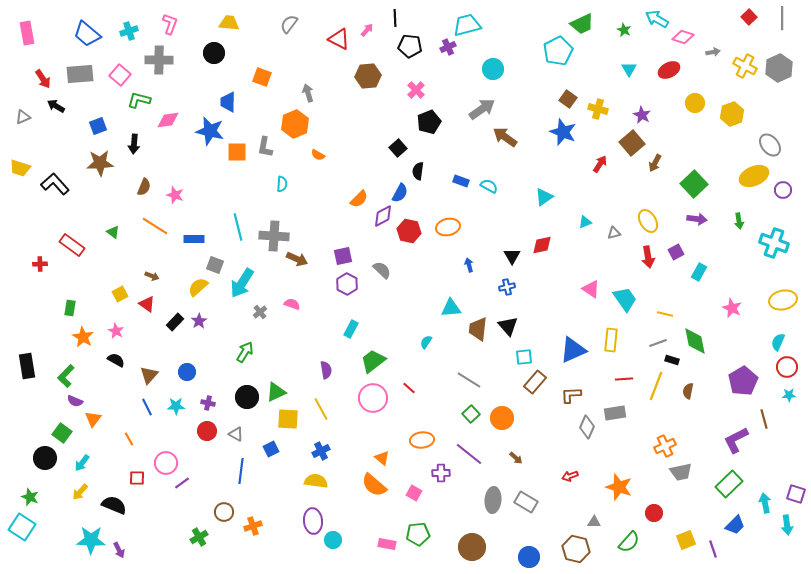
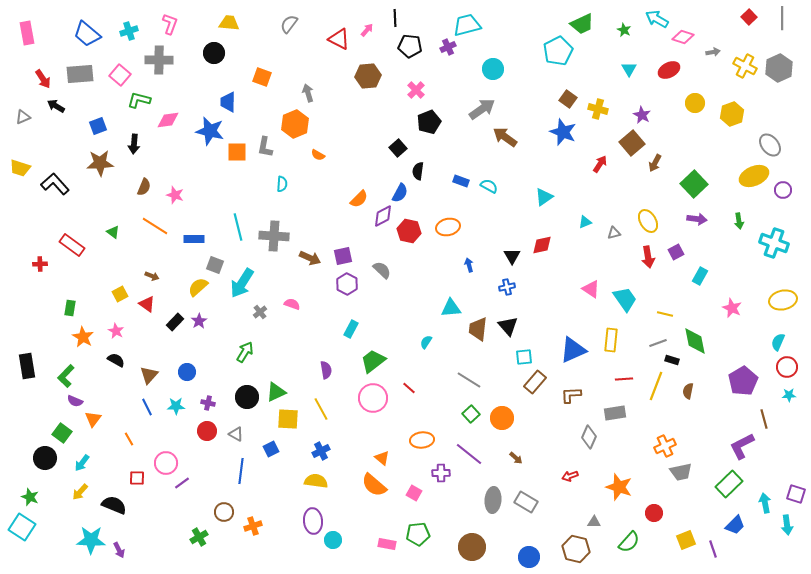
brown arrow at (297, 259): moved 13 px right, 1 px up
cyan rectangle at (699, 272): moved 1 px right, 4 px down
gray diamond at (587, 427): moved 2 px right, 10 px down
purple L-shape at (736, 440): moved 6 px right, 6 px down
